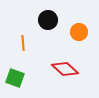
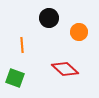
black circle: moved 1 px right, 2 px up
orange line: moved 1 px left, 2 px down
